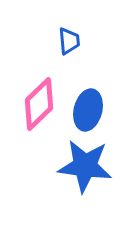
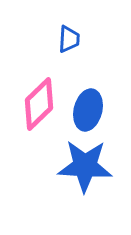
blue trapezoid: moved 2 px up; rotated 8 degrees clockwise
blue star: rotated 4 degrees counterclockwise
